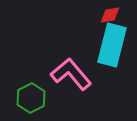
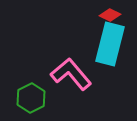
red diamond: rotated 35 degrees clockwise
cyan rectangle: moved 2 px left, 1 px up
